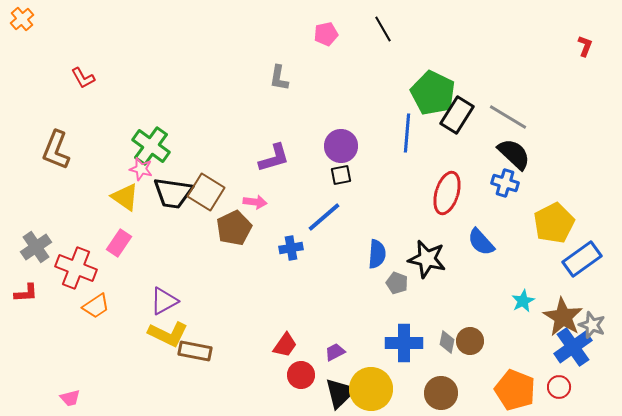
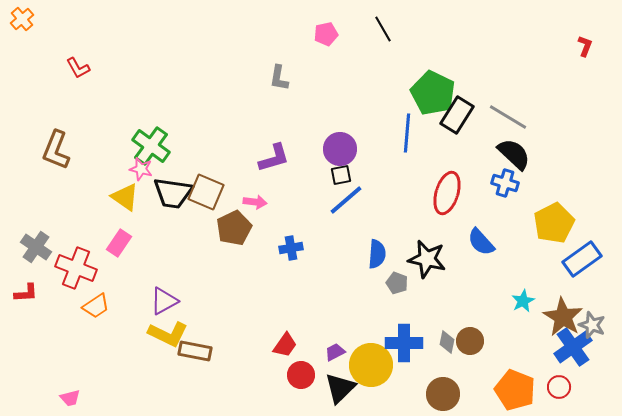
red L-shape at (83, 78): moved 5 px left, 10 px up
purple circle at (341, 146): moved 1 px left, 3 px down
brown square at (206, 192): rotated 9 degrees counterclockwise
blue line at (324, 217): moved 22 px right, 17 px up
gray cross at (36, 247): rotated 20 degrees counterclockwise
yellow circle at (371, 389): moved 24 px up
black triangle at (340, 393): moved 5 px up
brown circle at (441, 393): moved 2 px right, 1 px down
